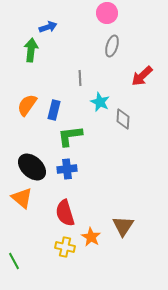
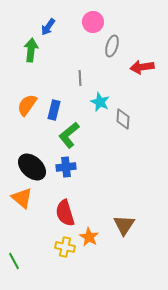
pink circle: moved 14 px left, 9 px down
blue arrow: rotated 144 degrees clockwise
red arrow: moved 9 px up; rotated 35 degrees clockwise
green L-shape: moved 1 px left, 1 px up; rotated 32 degrees counterclockwise
blue cross: moved 1 px left, 2 px up
brown triangle: moved 1 px right, 1 px up
orange star: moved 2 px left
